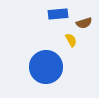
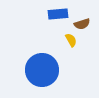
brown semicircle: moved 2 px left, 1 px down
blue circle: moved 4 px left, 3 px down
